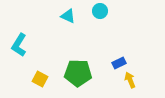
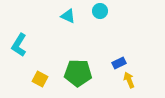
yellow arrow: moved 1 px left
